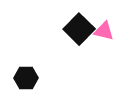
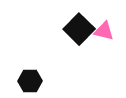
black hexagon: moved 4 px right, 3 px down
